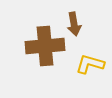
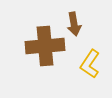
yellow L-shape: rotated 72 degrees counterclockwise
